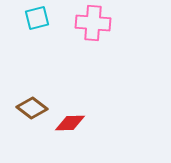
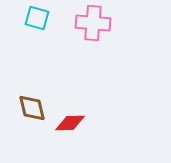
cyan square: rotated 30 degrees clockwise
brown diamond: rotated 40 degrees clockwise
